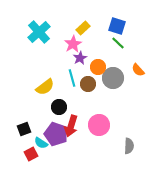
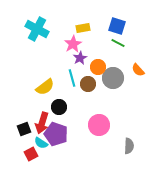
yellow rectangle: rotated 32 degrees clockwise
cyan cross: moved 2 px left, 3 px up; rotated 20 degrees counterclockwise
green line: rotated 16 degrees counterclockwise
red arrow: moved 29 px left, 3 px up
